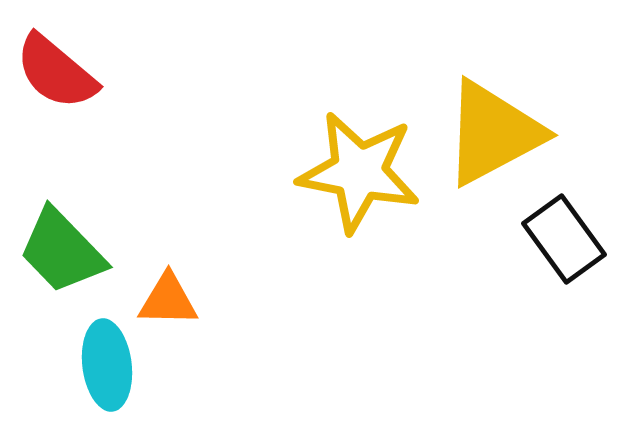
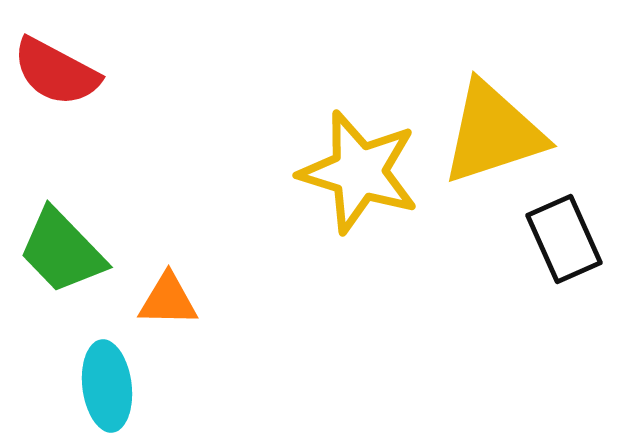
red semicircle: rotated 12 degrees counterclockwise
yellow triangle: rotated 10 degrees clockwise
yellow star: rotated 6 degrees clockwise
black rectangle: rotated 12 degrees clockwise
cyan ellipse: moved 21 px down
